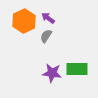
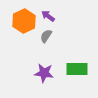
purple arrow: moved 2 px up
purple star: moved 8 px left
